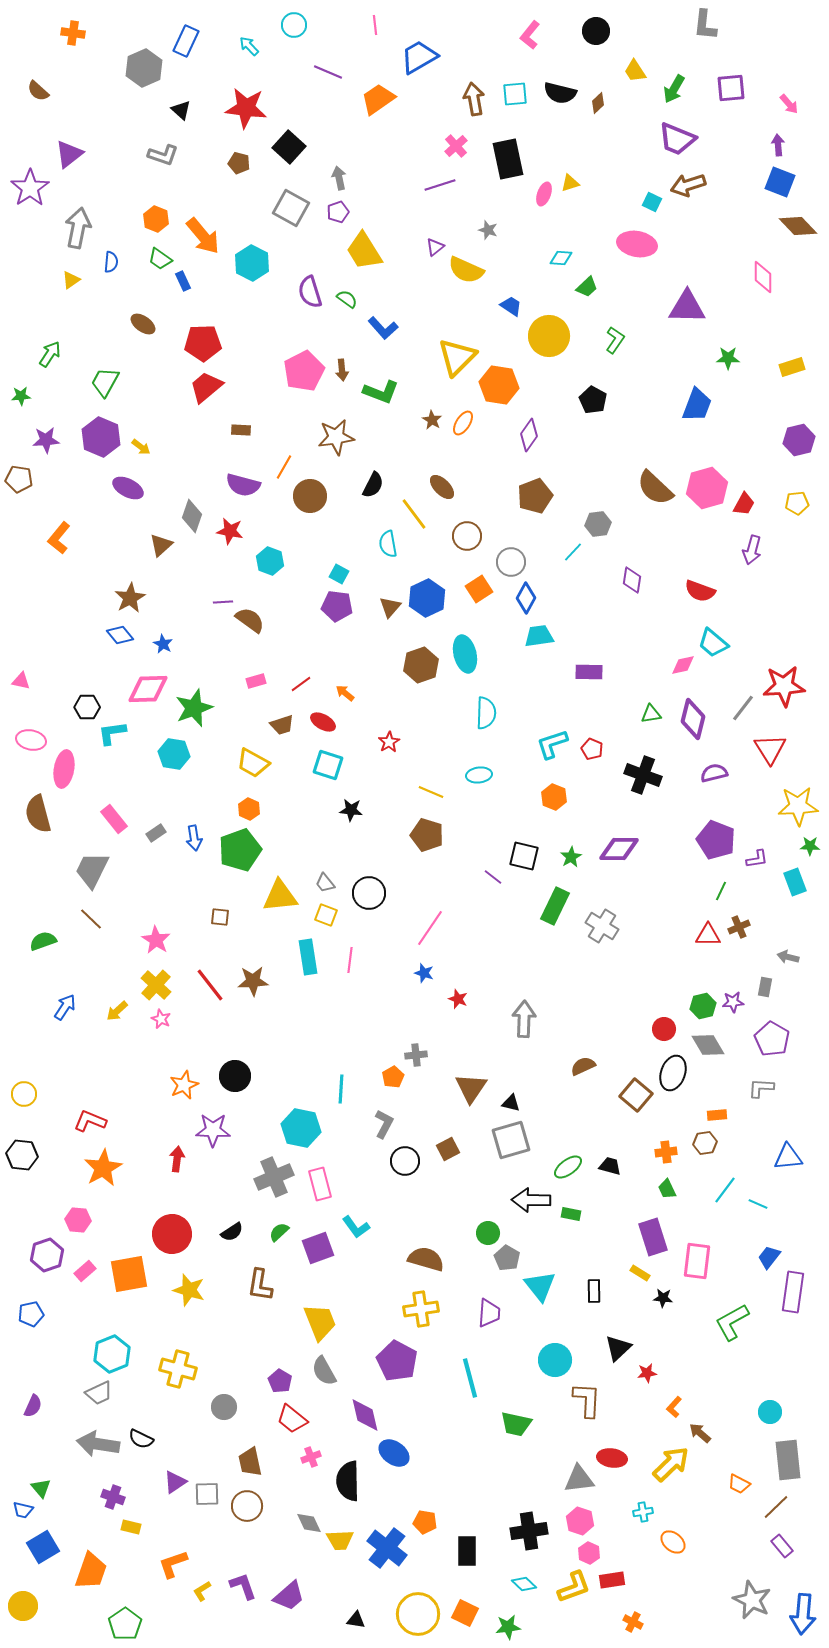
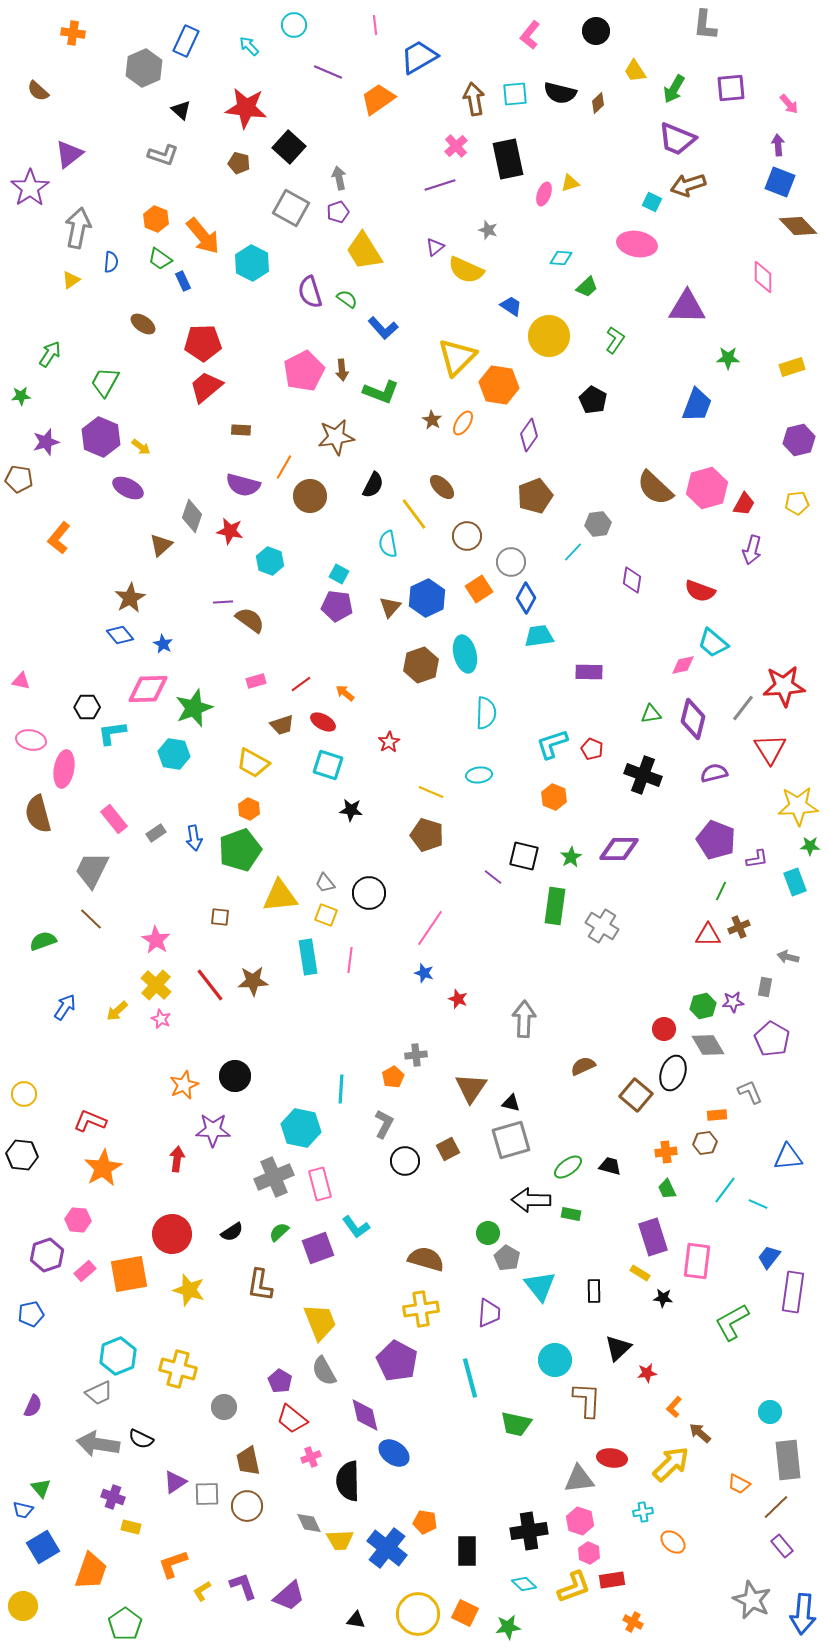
purple star at (46, 440): moved 2 px down; rotated 12 degrees counterclockwise
green rectangle at (555, 906): rotated 18 degrees counterclockwise
gray L-shape at (761, 1088): moved 11 px left, 4 px down; rotated 64 degrees clockwise
cyan hexagon at (112, 1354): moved 6 px right, 2 px down
brown trapezoid at (250, 1462): moved 2 px left, 1 px up
